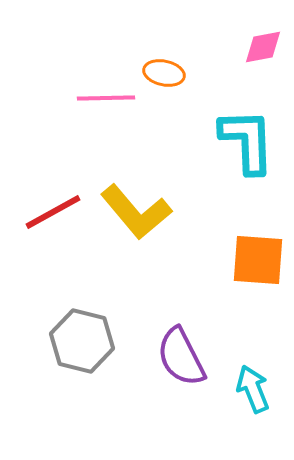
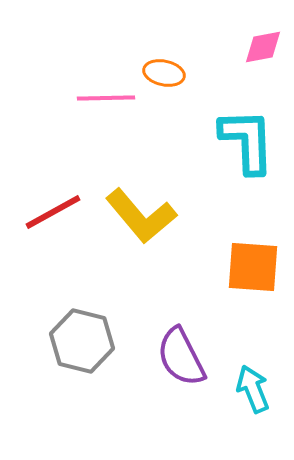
yellow L-shape: moved 5 px right, 4 px down
orange square: moved 5 px left, 7 px down
